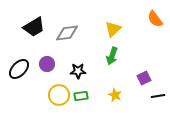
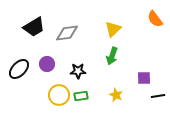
purple square: rotated 24 degrees clockwise
yellow star: moved 1 px right
